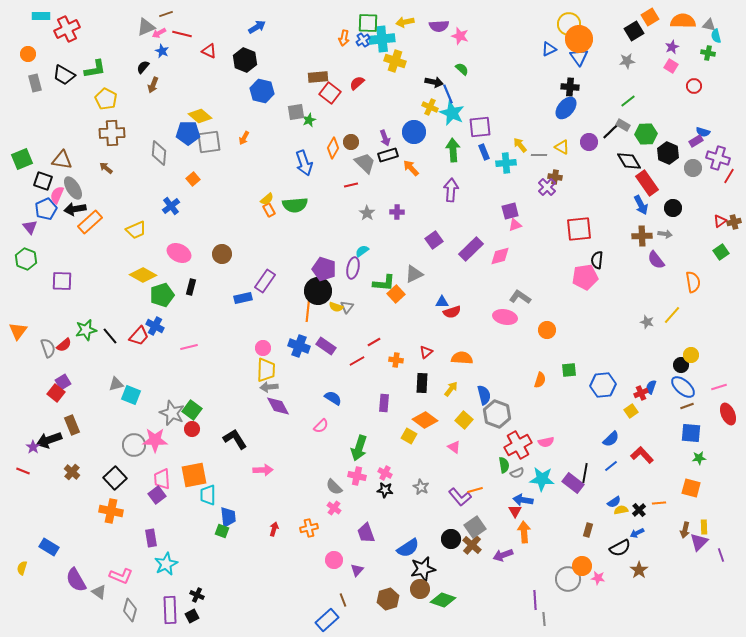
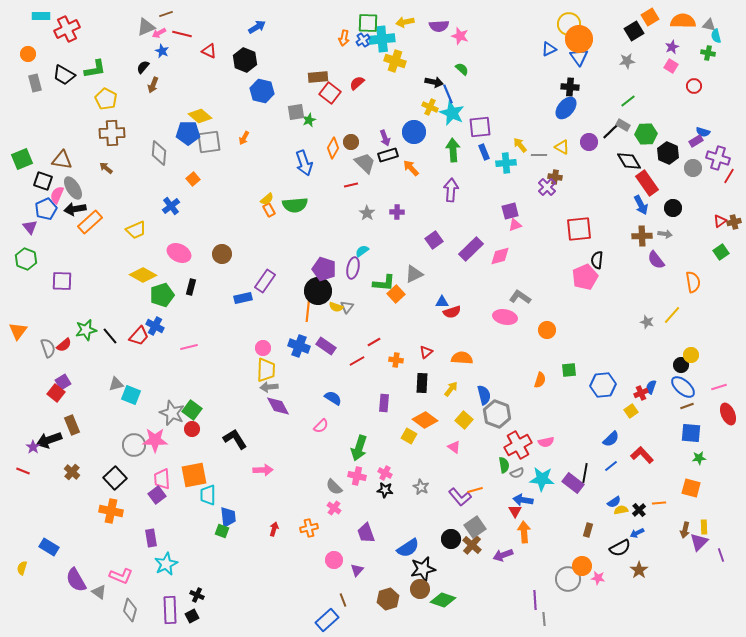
pink pentagon at (585, 277): rotated 15 degrees counterclockwise
